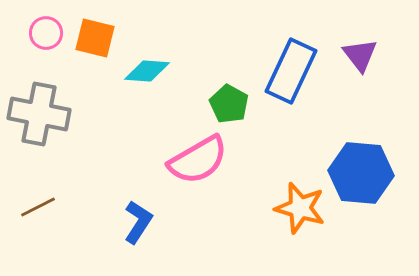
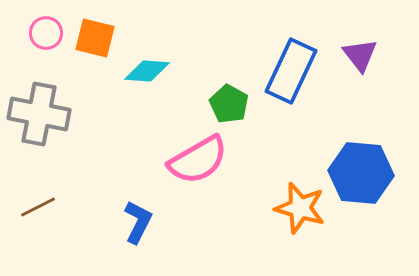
blue L-shape: rotated 6 degrees counterclockwise
